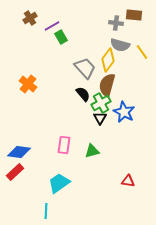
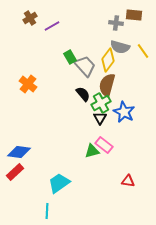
green rectangle: moved 9 px right, 20 px down
gray semicircle: moved 2 px down
yellow line: moved 1 px right, 1 px up
gray trapezoid: moved 2 px up
pink rectangle: moved 40 px right; rotated 60 degrees counterclockwise
cyan line: moved 1 px right
